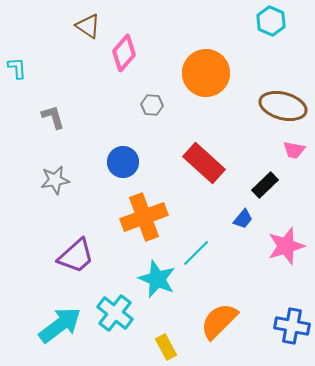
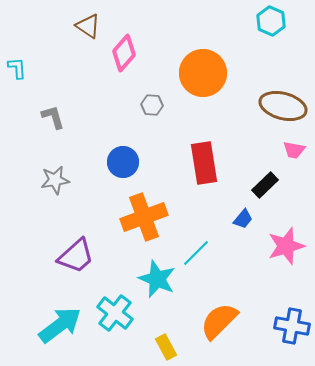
orange circle: moved 3 px left
red rectangle: rotated 39 degrees clockwise
